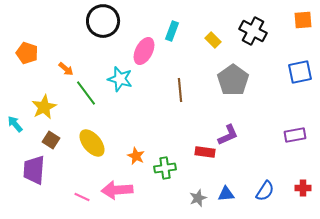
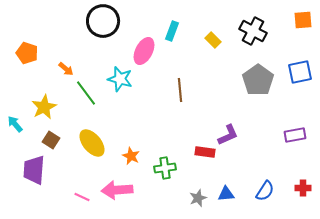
gray pentagon: moved 25 px right
orange star: moved 5 px left
